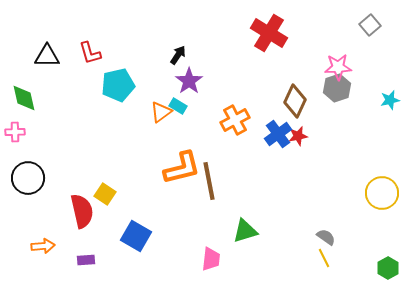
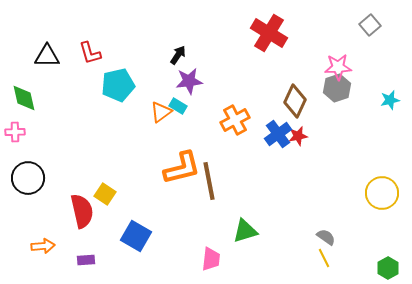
purple star: rotated 28 degrees clockwise
